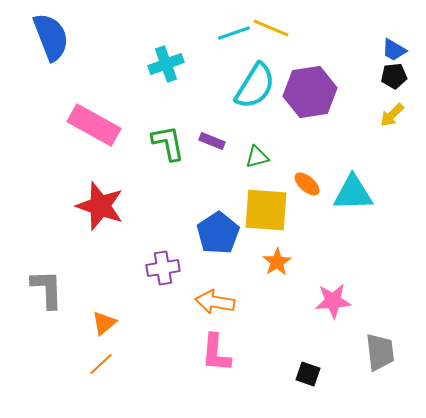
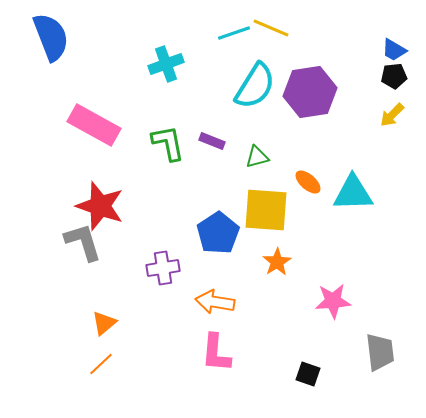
orange ellipse: moved 1 px right, 2 px up
gray L-shape: moved 36 px right, 47 px up; rotated 15 degrees counterclockwise
